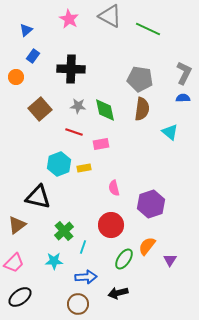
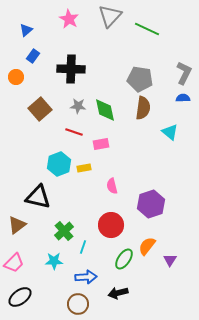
gray triangle: rotated 45 degrees clockwise
green line: moved 1 px left
brown semicircle: moved 1 px right, 1 px up
pink semicircle: moved 2 px left, 2 px up
